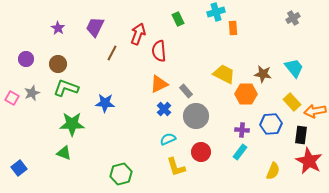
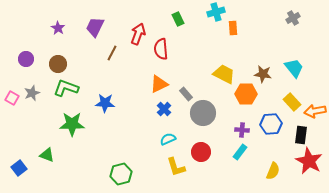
red semicircle: moved 2 px right, 2 px up
gray rectangle: moved 3 px down
gray circle: moved 7 px right, 3 px up
green triangle: moved 17 px left, 2 px down
